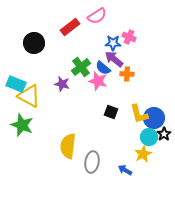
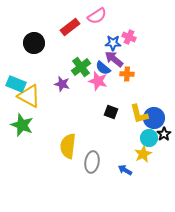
cyan circle: moved 1 px down
